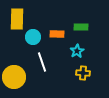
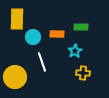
cyan star: moved 2 px left
yellow circle: moved 1 px right
